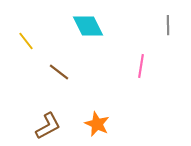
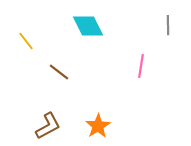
orange star: moved 1 px right, 2 px down; rotated 15 degrees clockwise
